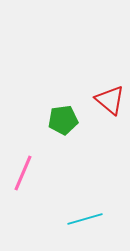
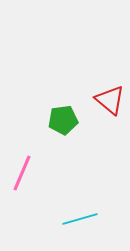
pink line: moved 1 px left
cyan line: moved 5 px left
